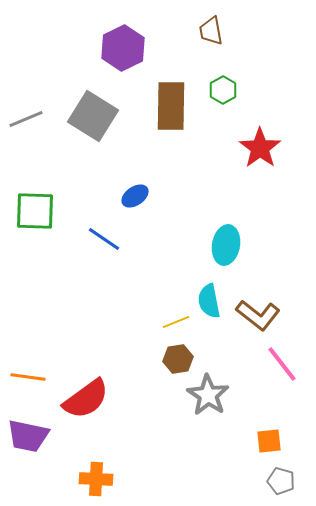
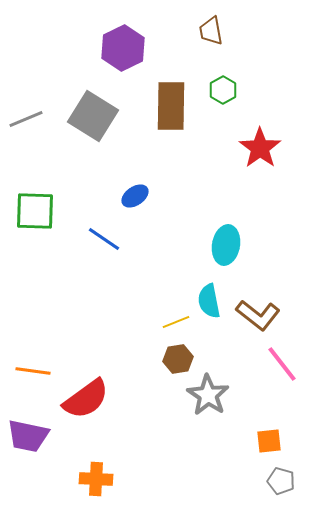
orange line: moved 5 px right, 6 px up
